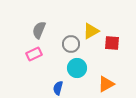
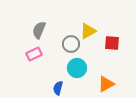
yellow triangle: moved 3 px left
